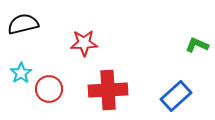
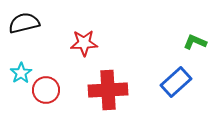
black semicircle: moved 1 px right, 1 px up
green L-shape: moved 2 px left, 3 px up
red circle: moved 3 px left, 1 px down
blue rectangle: moved 14 px up
